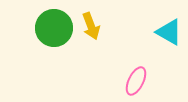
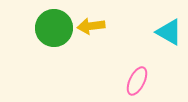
yellow arrow: rotated 104 degrees clockwise
pink ellipse: moved 1 px right
